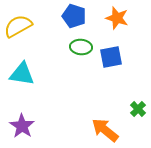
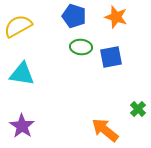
orange star: moved 1 px left, 1 px up
